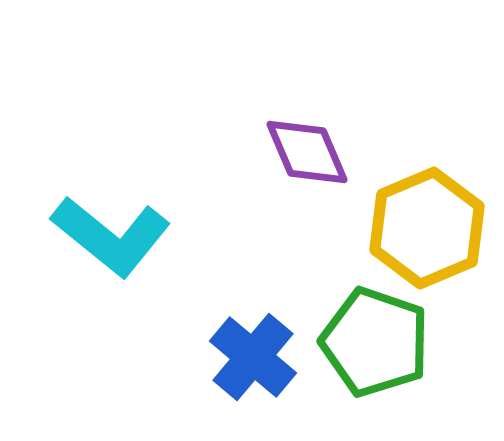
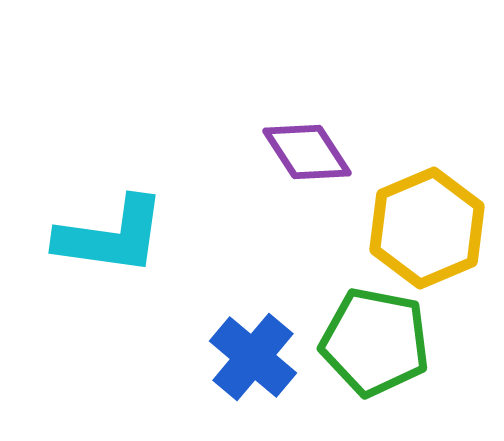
purple diamond: rotated 10 degrees counterclockwise
cyan L-shape: rotated 31 degrees counterclockwise
green pentagon: rotated 8 degrees counterclockwise
